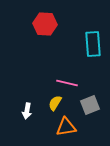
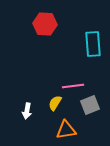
pink line: moved 6 px right, 3 px down; rotated 20 degrees counterclockwise
orange triangle: moved 3 px down
